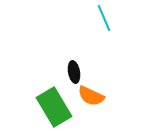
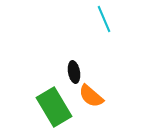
cyan line: moved 1 px down
orange semicircle: rotated 16 degrees clockwise
